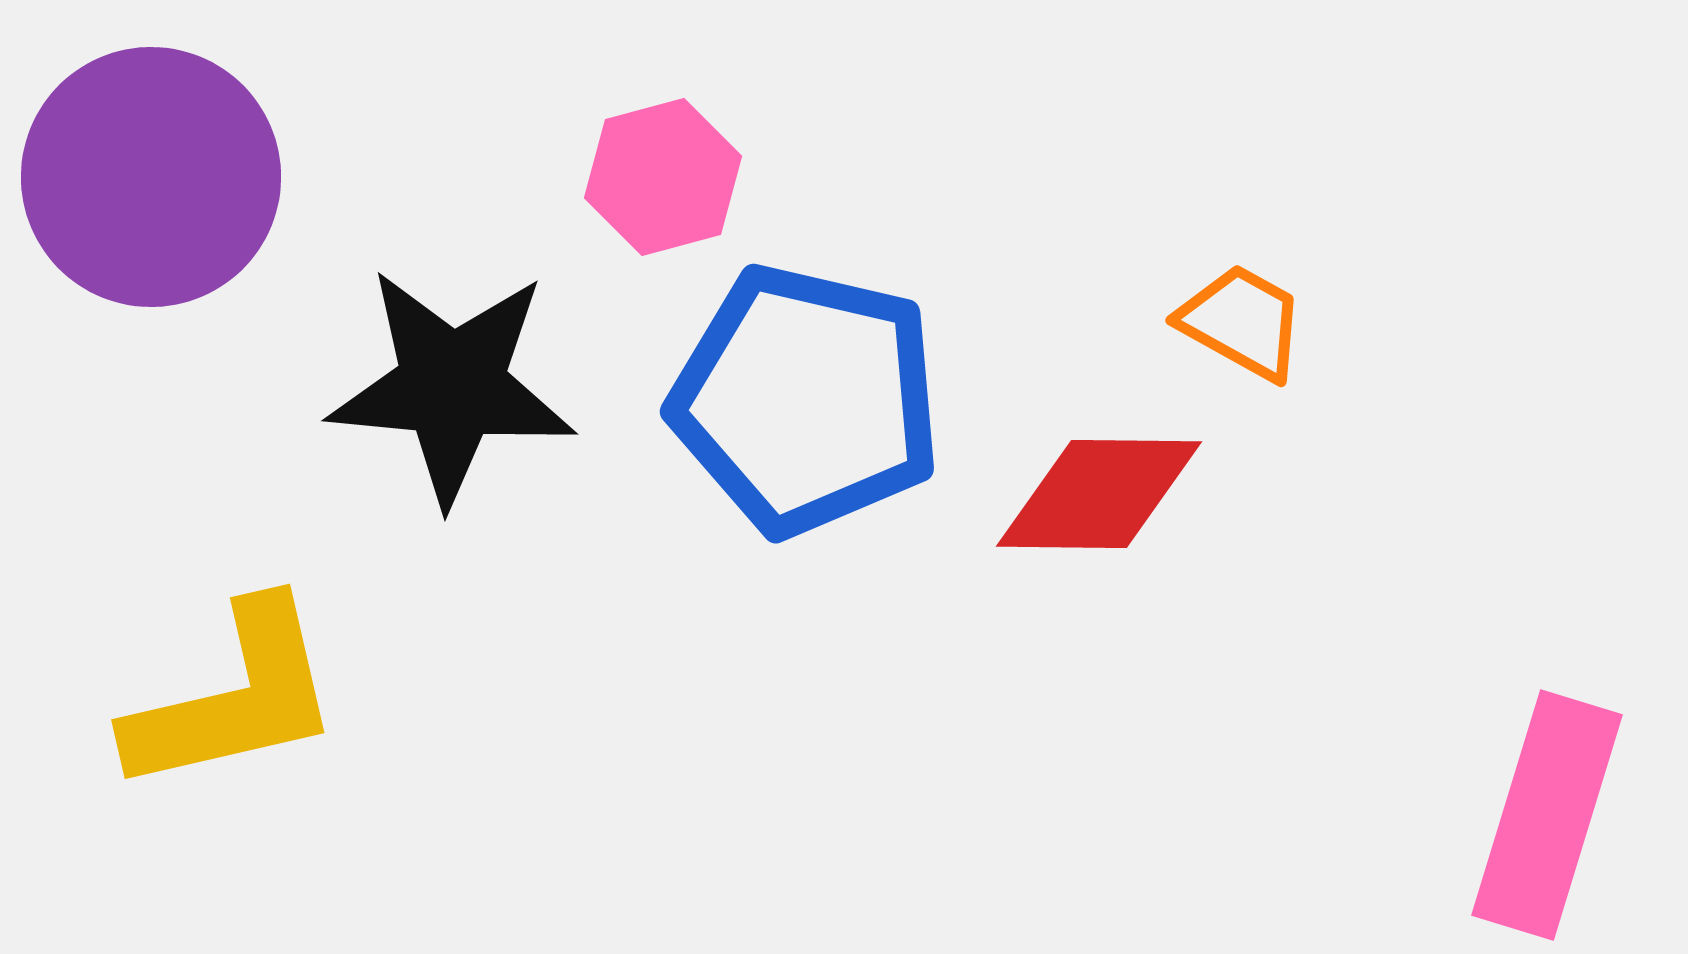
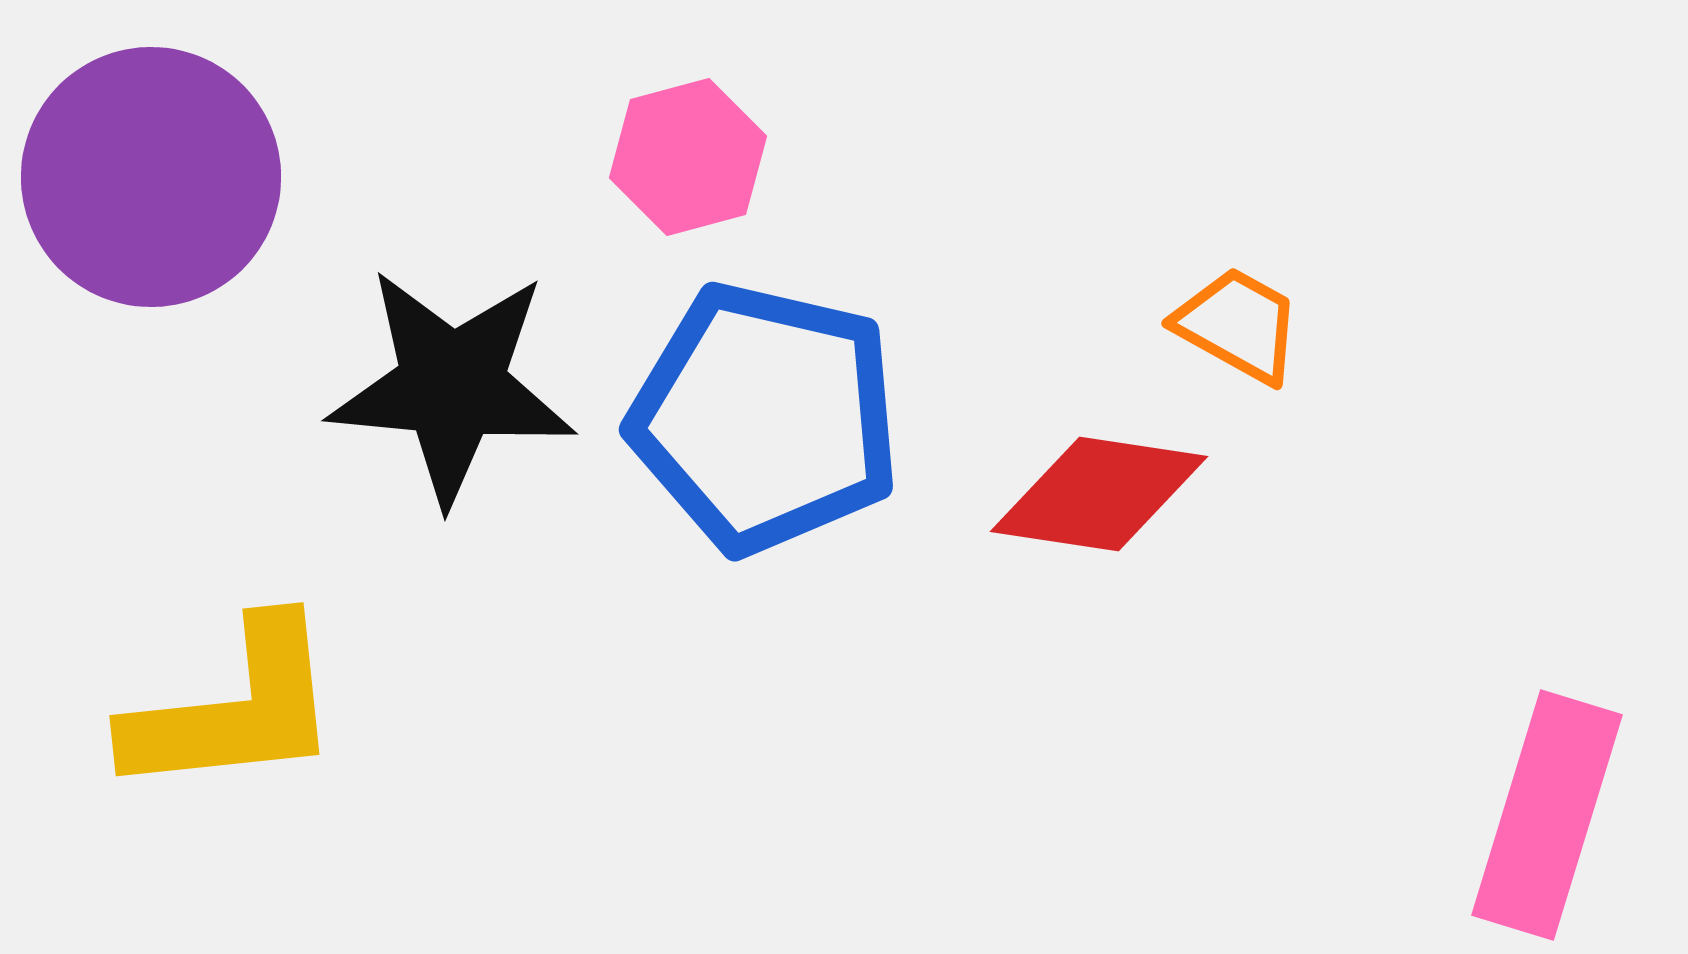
pink hexagon: moved 25 px right, 20 px up
orange trapezoid: moved 4 px left, 3 px down
blue pentagon: moved 41 px left, 18 px down
red diamond: rotated 8 degrees clockwise
yellow L-shape: moved 11 px down; rotated 7 degrees clockwise
